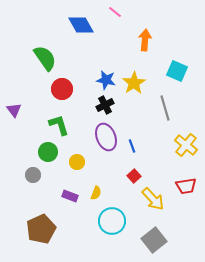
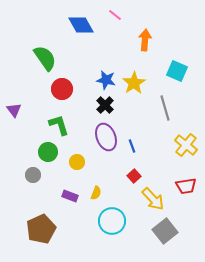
pink line: moved 3 px down
black cross: rotated 18 degrees counterclockwise
gray square: moved 11 px right, 9 px up
